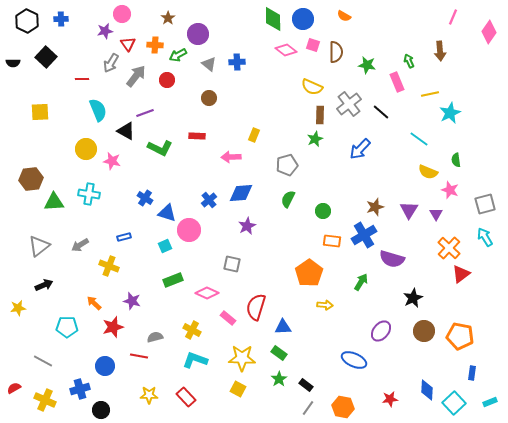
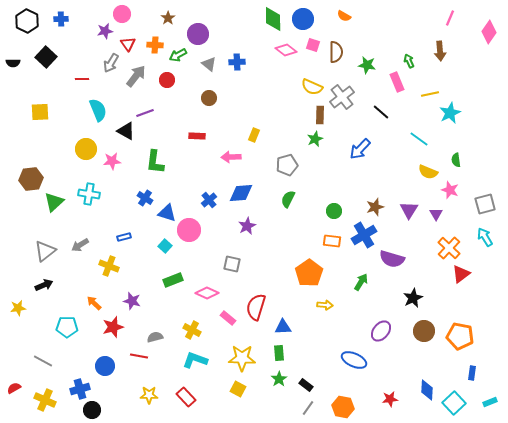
pink line at (453, 17): moved 3 px left, 1 px down
gray cross at (349, 104): moved 7 px left, 7 px up
green L-shape at (160, 148): moved 5 px left, 14 px down; rotated 70 degrees clockwise
pink star at (112, 161): rotated 18 degrees counterclockwise
green triangle at (54, 202): rotated 40 degrees counterclockwise
green circle at (323, 211): moved 11 px right
gray triangle at (39, 246): moved 6 px right, 5 px down
cyan square at (165, 246): rotated 24 degrees counterclockwise
green rectangle at (279, 353): rotated 49 degrees clockwise
black circle at (101, 410): moved 9 px left
